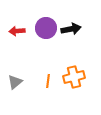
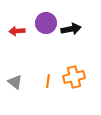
purple circle: moved 5 px up
gray triangle: rotated 42 degrees counterclockwise
